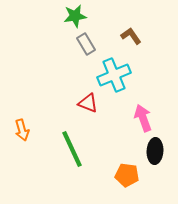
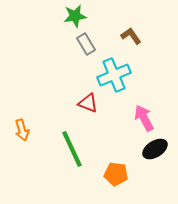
pink arrow: moved 1 px right; rotated 8 degrees counterclockwise
black ellipse: moved 2 px up; rotated 55 degrees clockwise
orange pentagon: moved 11 px left, 1 px up
